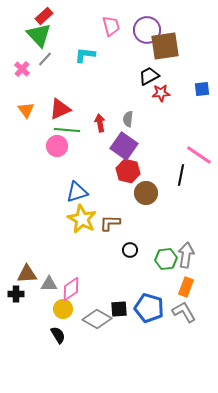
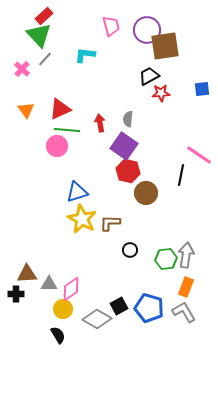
black square: moved 3 px up; rotated 24 degrees counterclockwise
